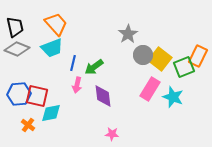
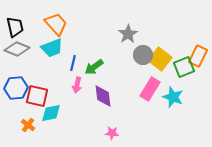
blue hexagon: moved 3 px left, 6 px up
pink star: moved 1 px up
